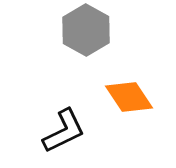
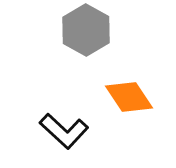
black L-shape: rotated 69 degrees clockwise
